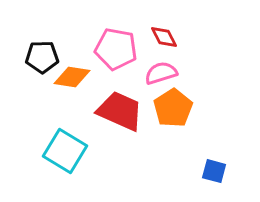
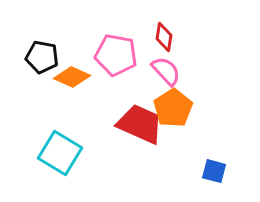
red diamond: rotated 36 degrees clockwise
pink pentagon: moved 6 px down
black pentagon: rotated 12 degrees clockwise
pink semicircle: moved 5 px right, 2 px up; rotated 64 degrees clockwise
orange diamond: rotated 15 degrees clockwise
red trapezoid: moved 20 px right, 13 px down
cyan square: moved 5 px left, 2 px down
